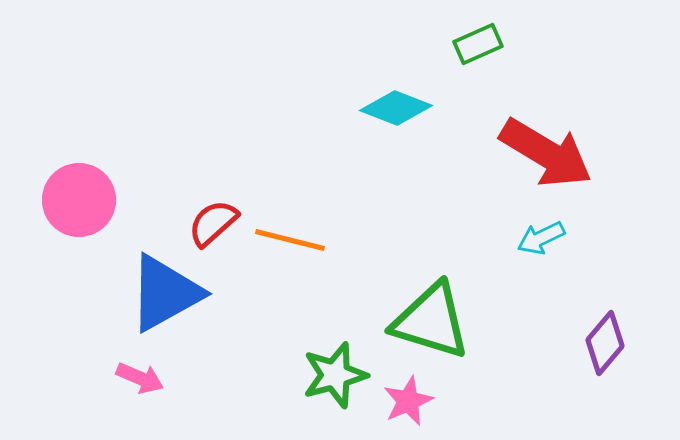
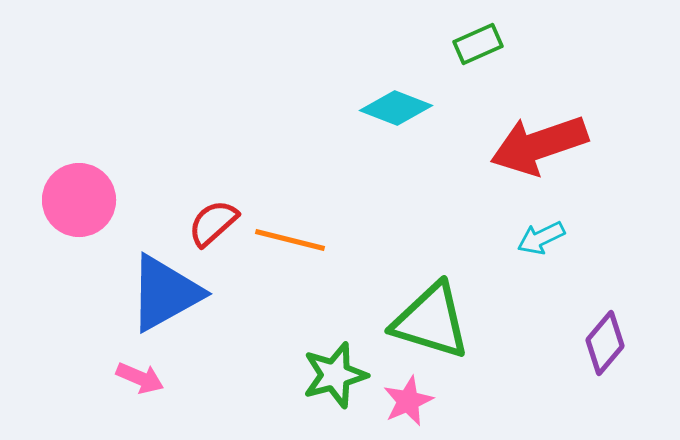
red arrow: moved 7 px left, 8 px up; rotated 130 degrees clockwise
